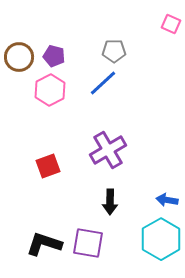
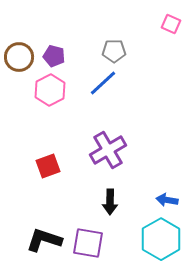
black L-shape: moved 4 px up
